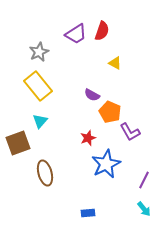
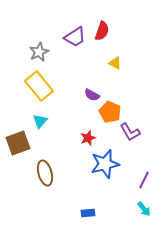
purple trapezoid: moved 1 px left, 3 px down
yellow rectangle: moved 1 px right
blue star: moved 1 px left; rotated 12 degrees clockwise
